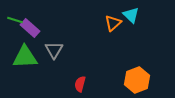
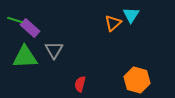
cyan triangle: rotated 18 degrees clockwise
orange hexagon: rotated 25 degrees counterclockwise
